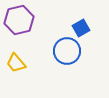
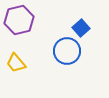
blue square: rotated 12 degrees counterclockwise
